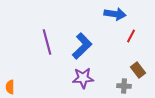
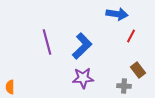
blue arrow: moved 2 px right
